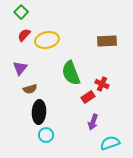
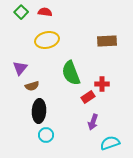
red semicircle: moved 21 px right, 23 px up; rotated 56 degrees clockwise
red cross: rotated 24 degrees counterclockwise
brown semicircle: moved 2 px right, 3 px up
black ellipse: moved 1 px up
